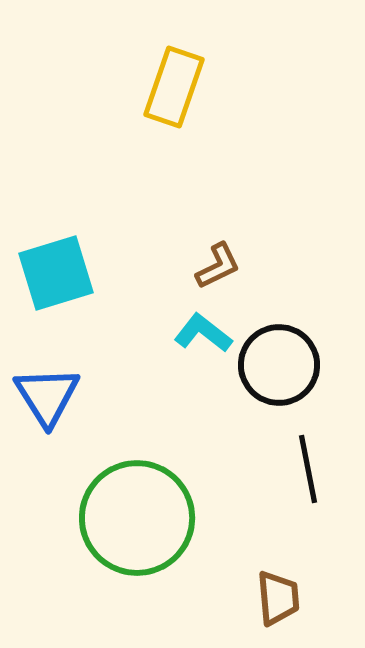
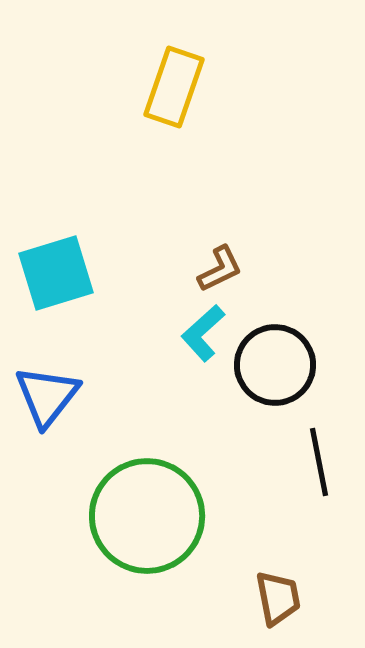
brown L-shape: moved 2 px right, 3 px down
cyan L-shape: rotated 80 degrees counterclockwise
black circle: moved 4 px left
blue triangle: rotated 10 degrees clockwise
black line: moved 11 px right, 7 px up
green circle: moved 10 px right, 2 px up
brown trapezoid: rotated 6 degrees counterclockwise
